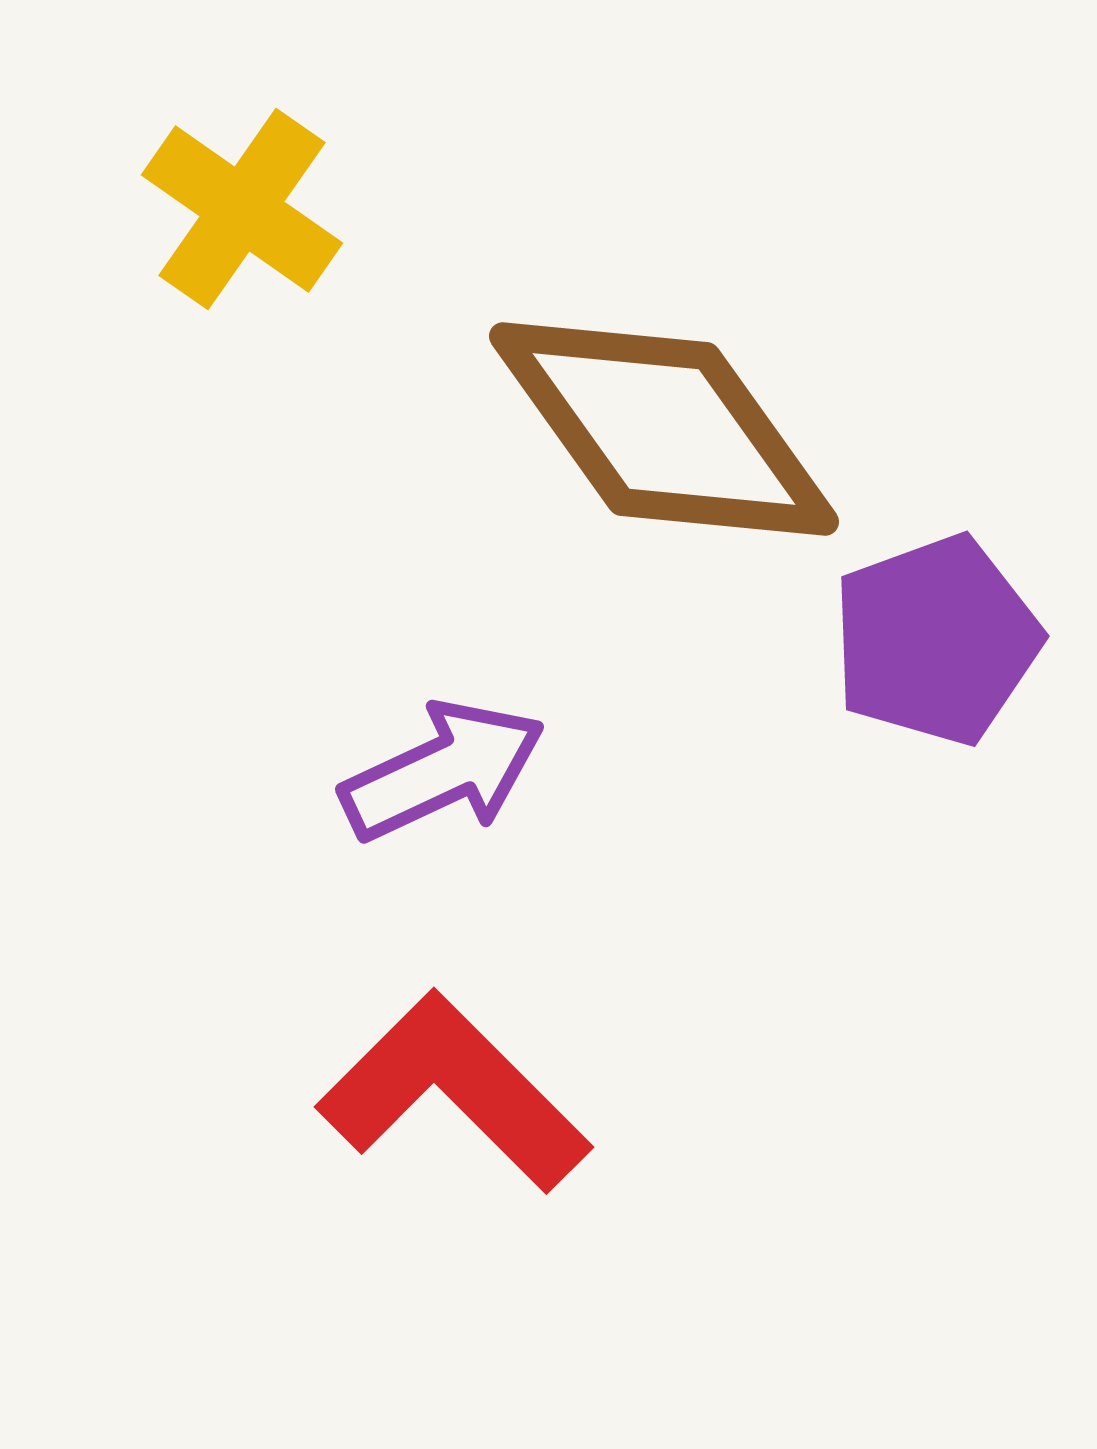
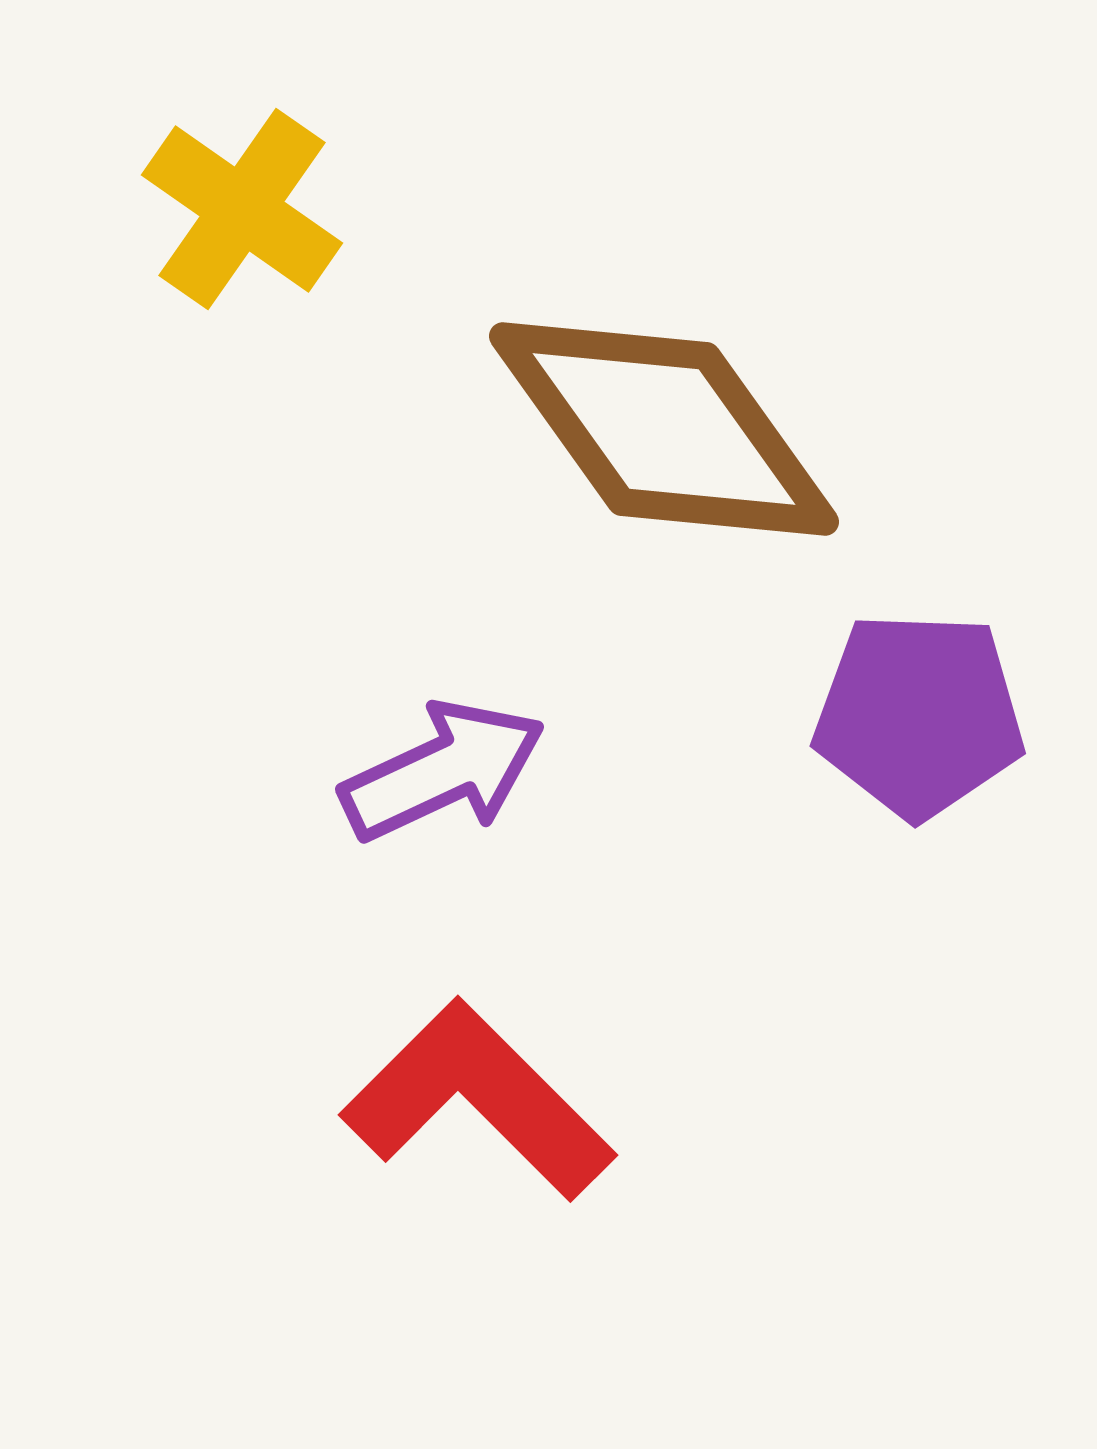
purple pentagon: moved 17 px left, 75 px down; rotated 22 degrees clockwise
red L-shape: moved 24 px right, 8 px down
